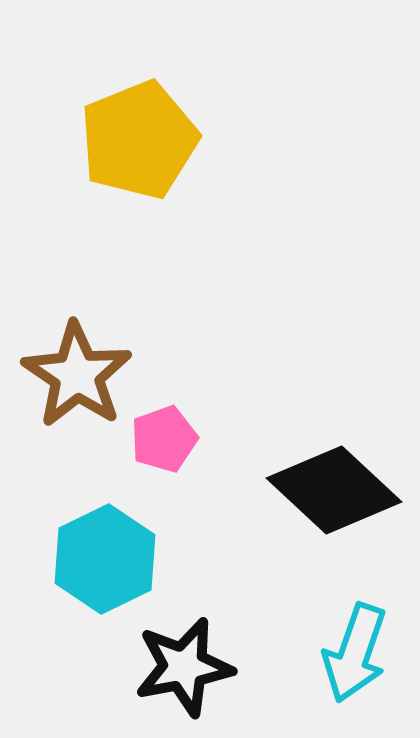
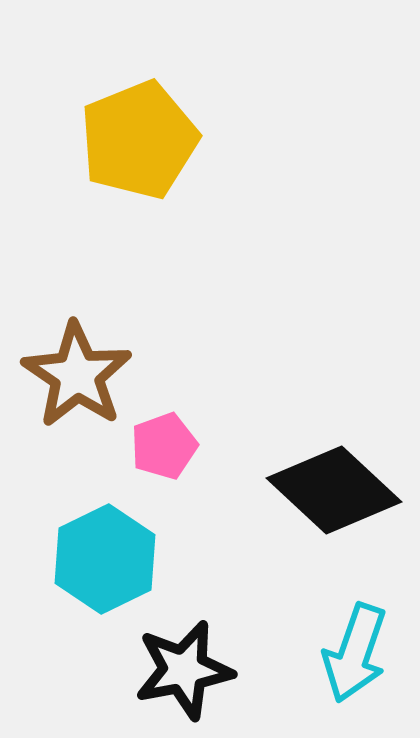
pink pentagon: moved 7 px down
black star: moved 3 px down
